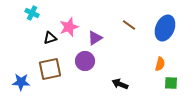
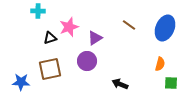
cyan cross: moved 6 px right, 2 px up; rotated 24 degrees counterclockwise
purple circle: moved 2 px right
